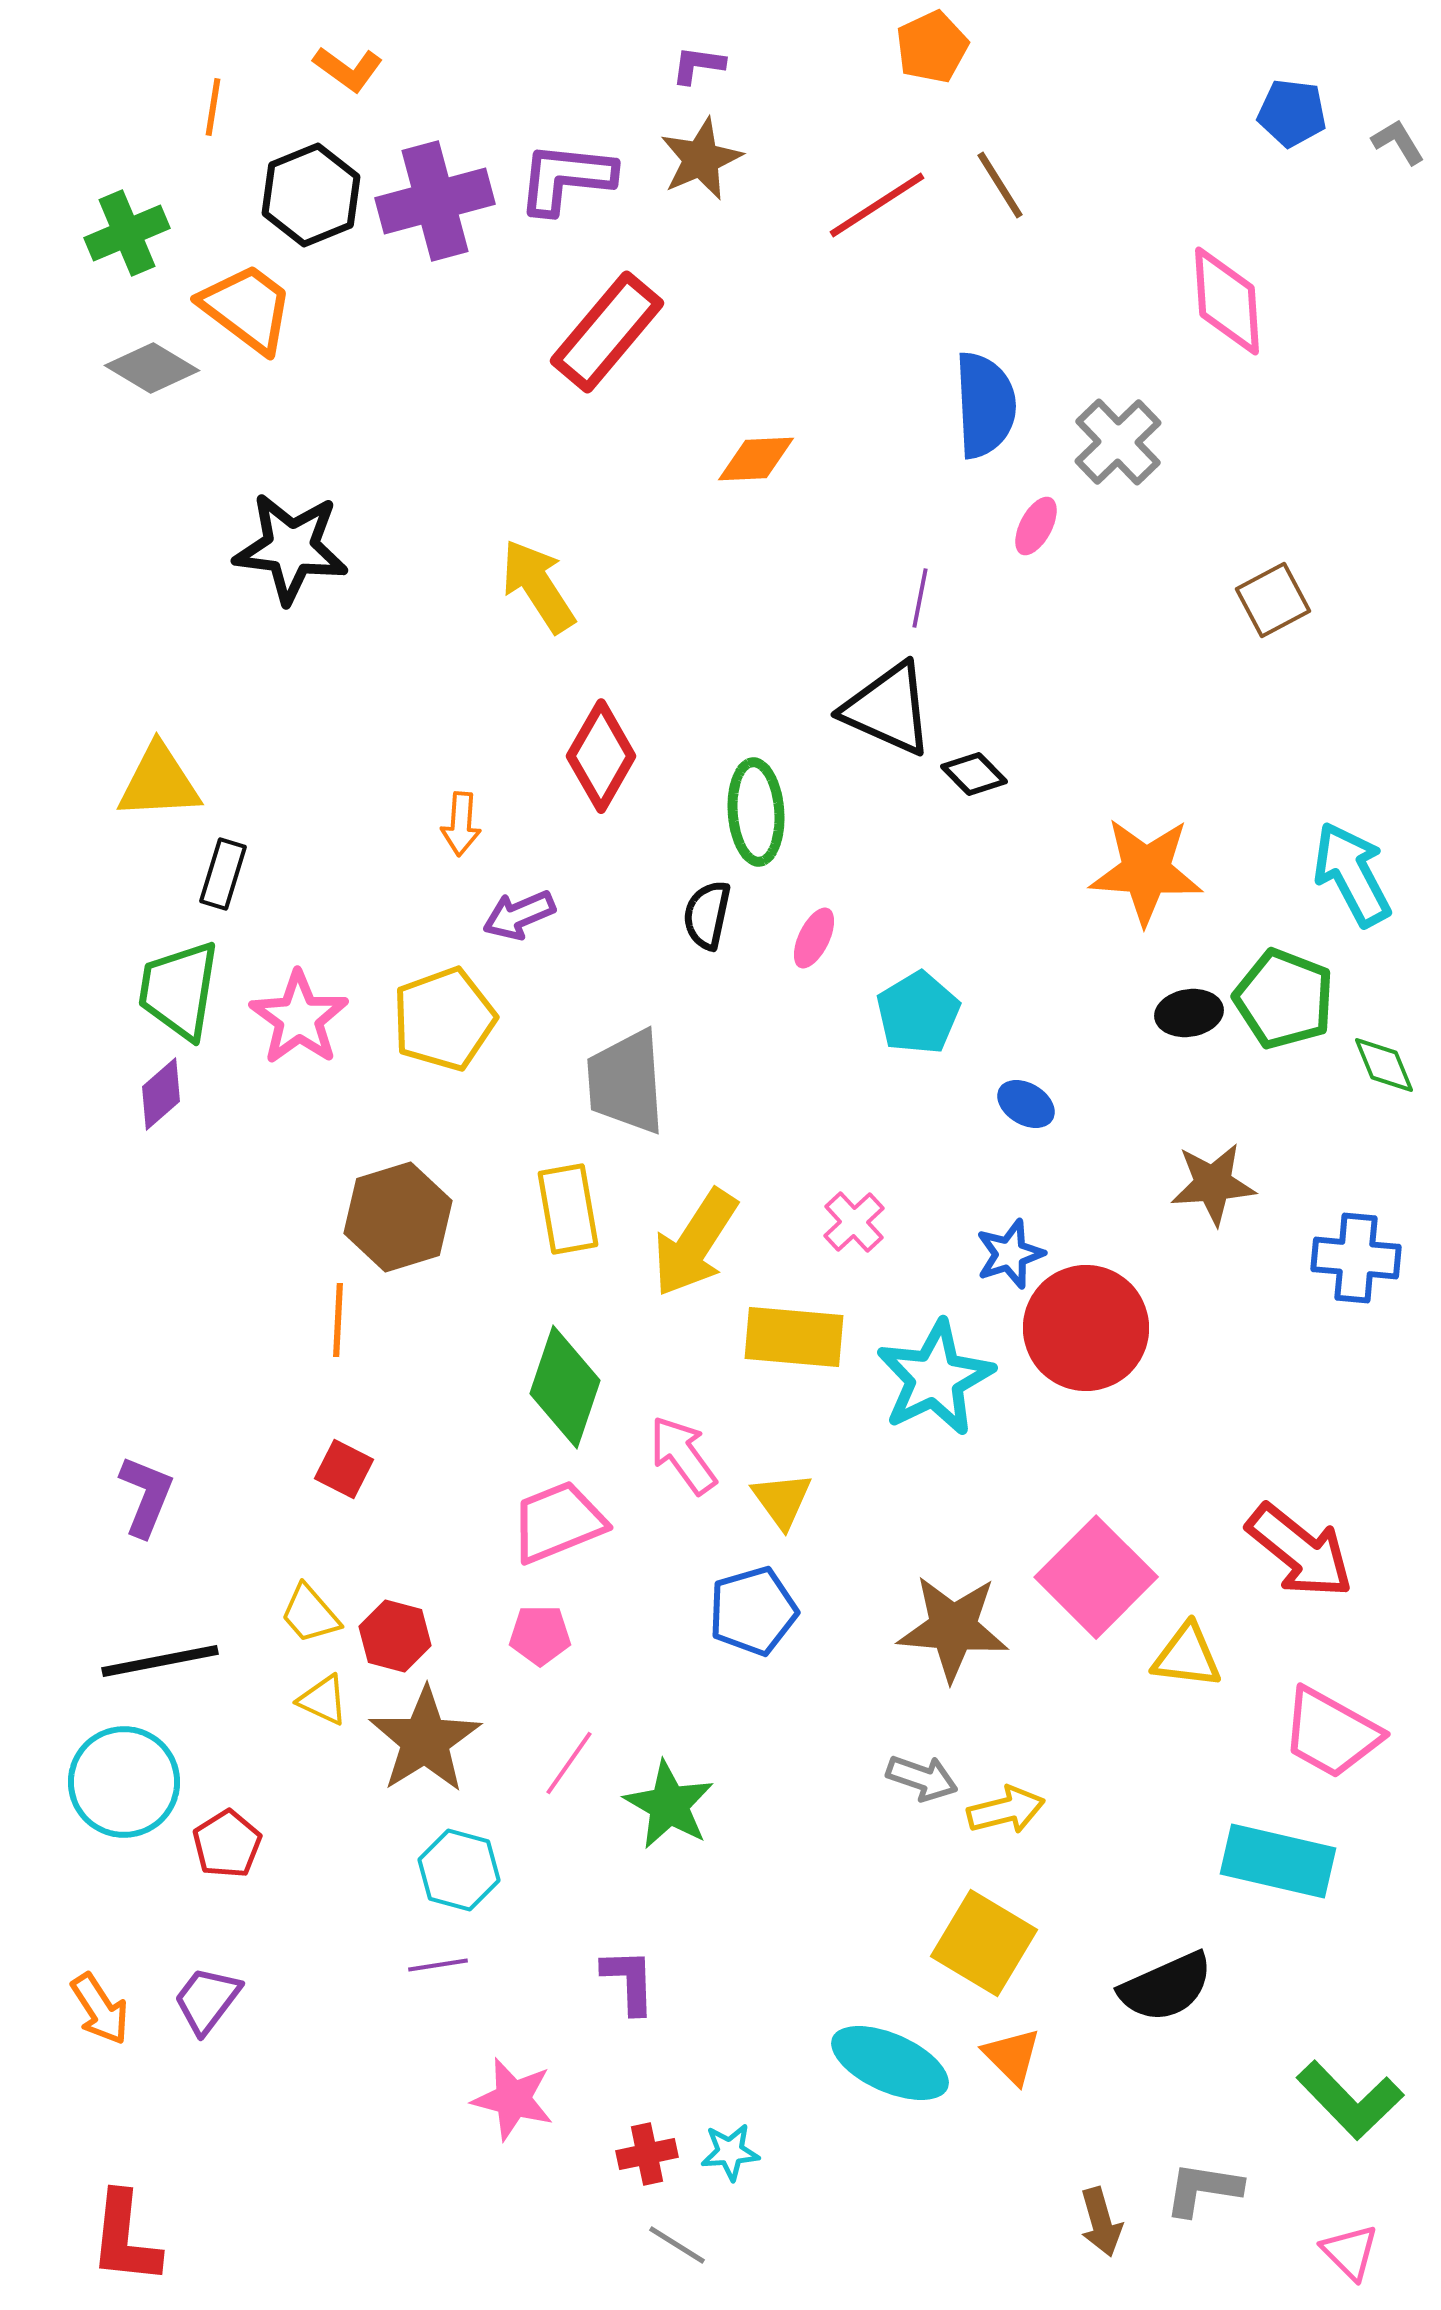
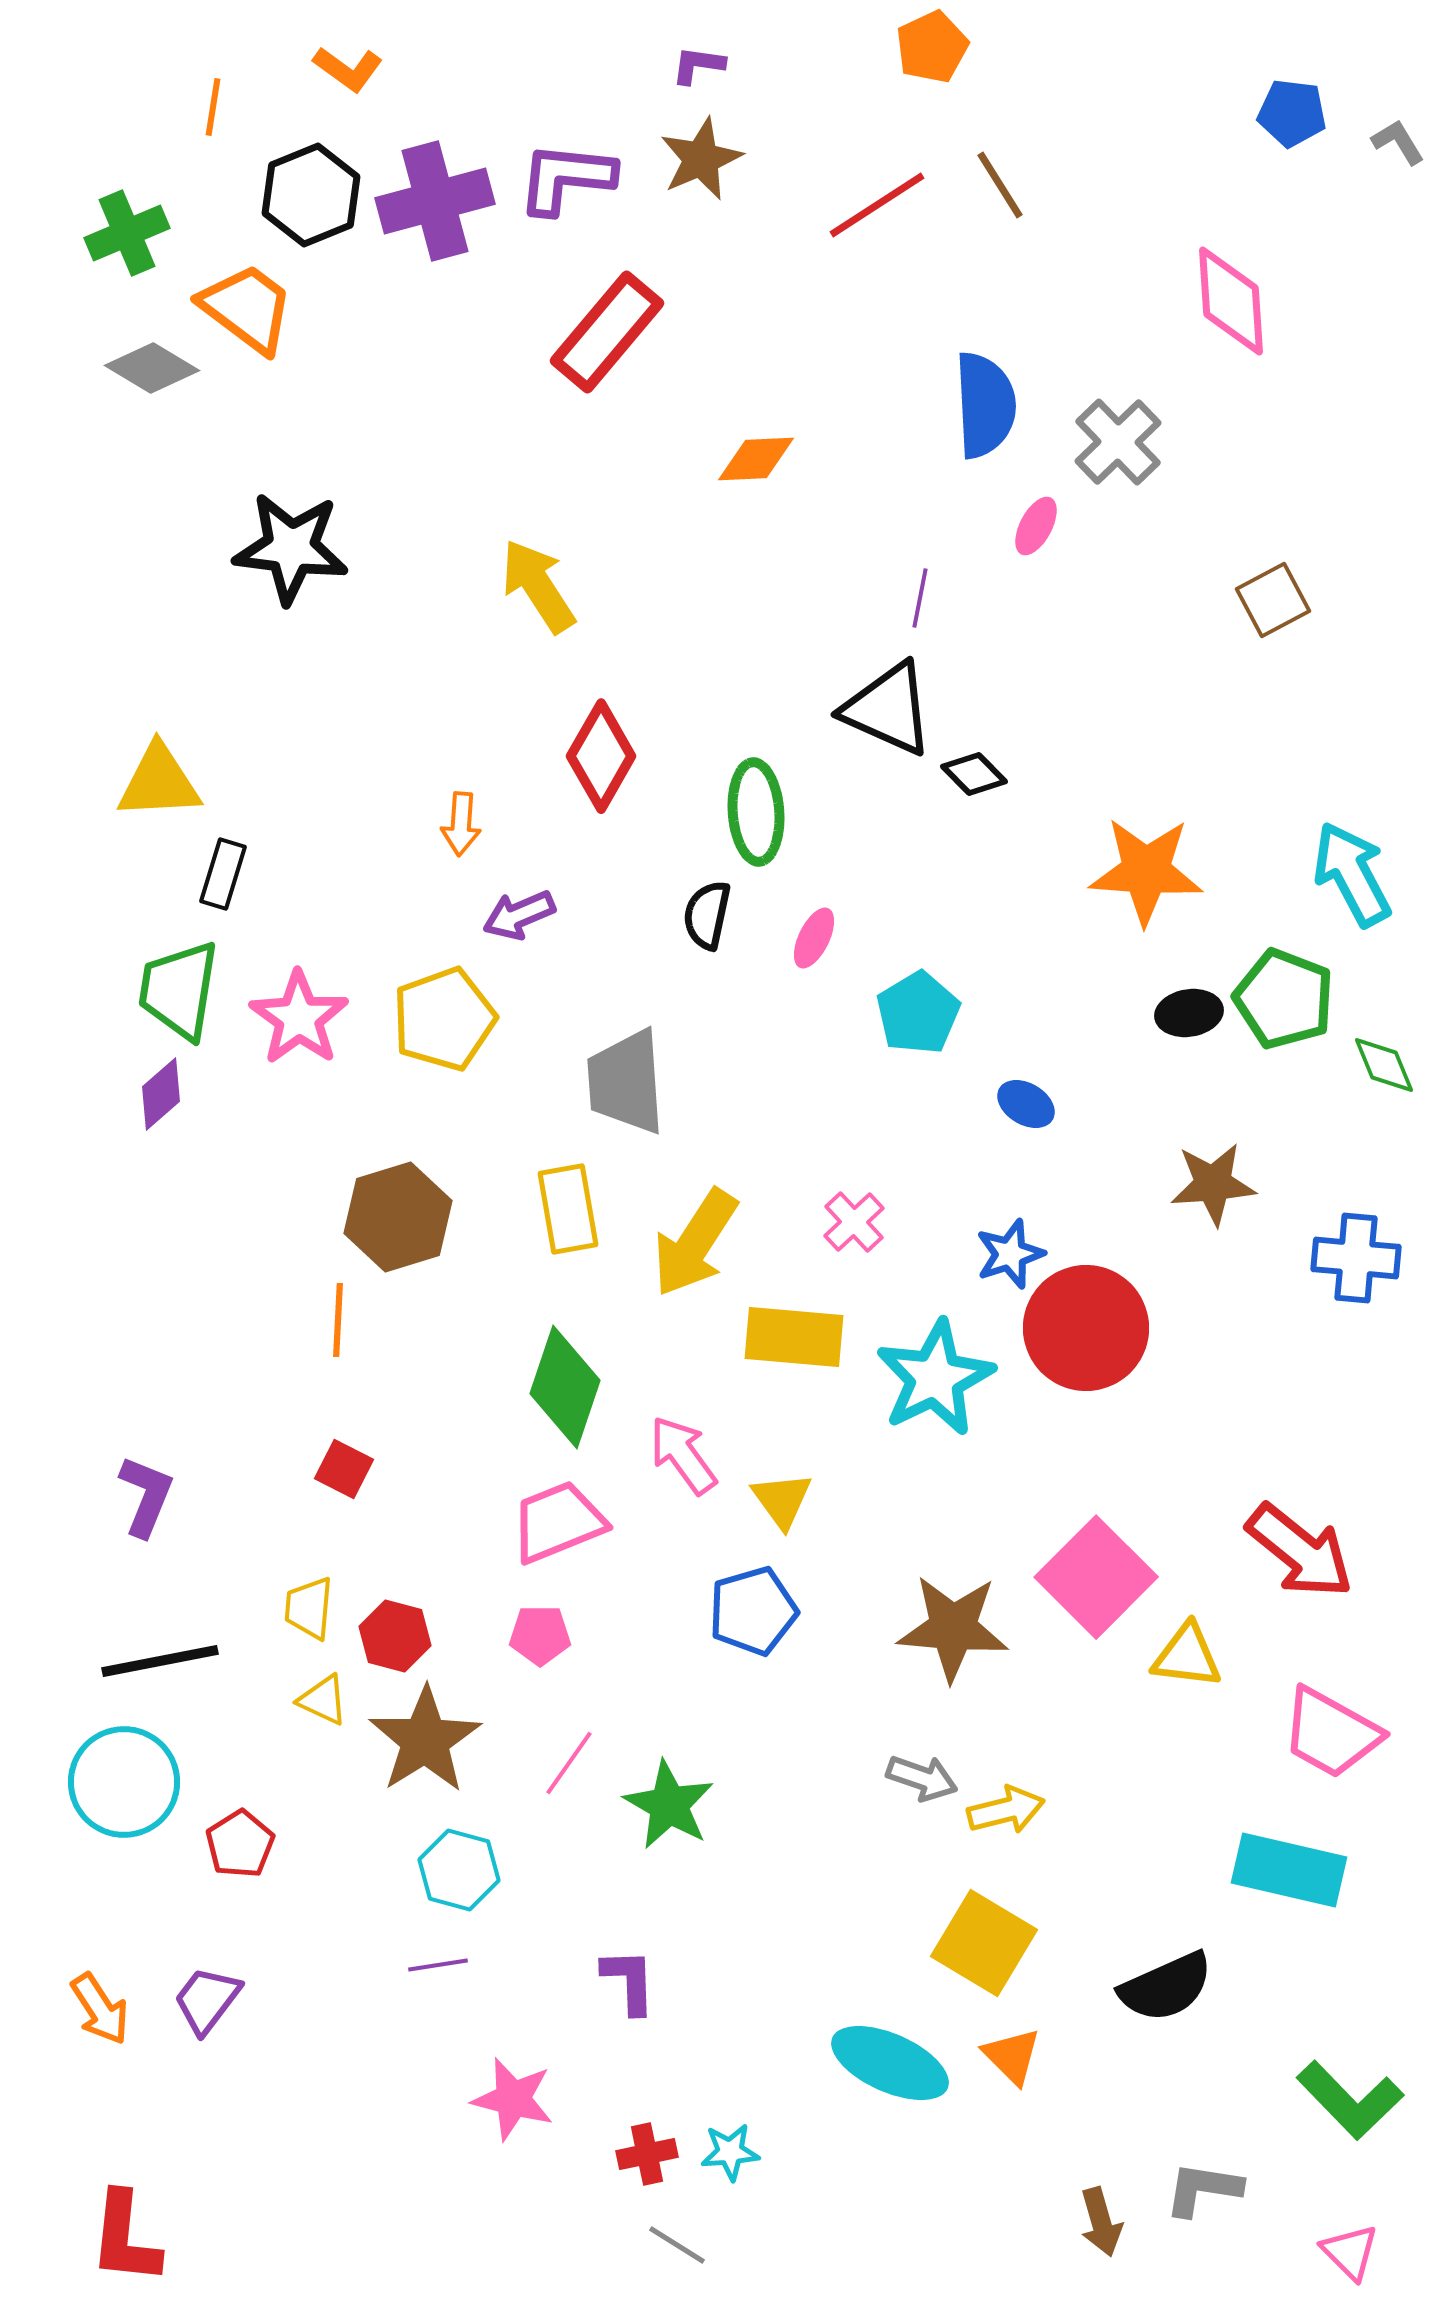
pink diamond at (1227, 301): moved 4 px right
yellow trapezoid at (310, 1614): moved 1 px left, 6 px up; rotated 46 degrees clockwise
red pentagon at (227, 1844): moved 13 px right
cyan rectangle at (1278, 1861): moved 11 px right, 9 px down
